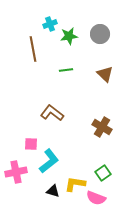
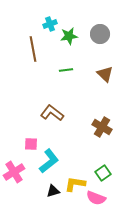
pink cross: moved 2 px left; rotated 20 degrees counterclockwise
black triangle: rotated 32 degrees counterclockwise
